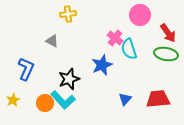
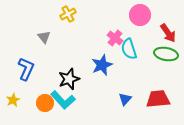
yellow cross: rotated 21 degrees counterclockwise
gray triangle: moved 8 px left, 4 px up; rotated 24 degrees clockwise
